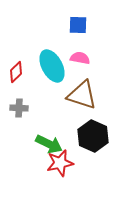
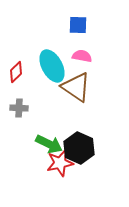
pink semicircle: moved 2 px right, 2 px up
brown triangle: moved 6 px left, 8 px up; rotated 16 degrees clockwise
black hexagon: moved 14 px left, 12 px down
